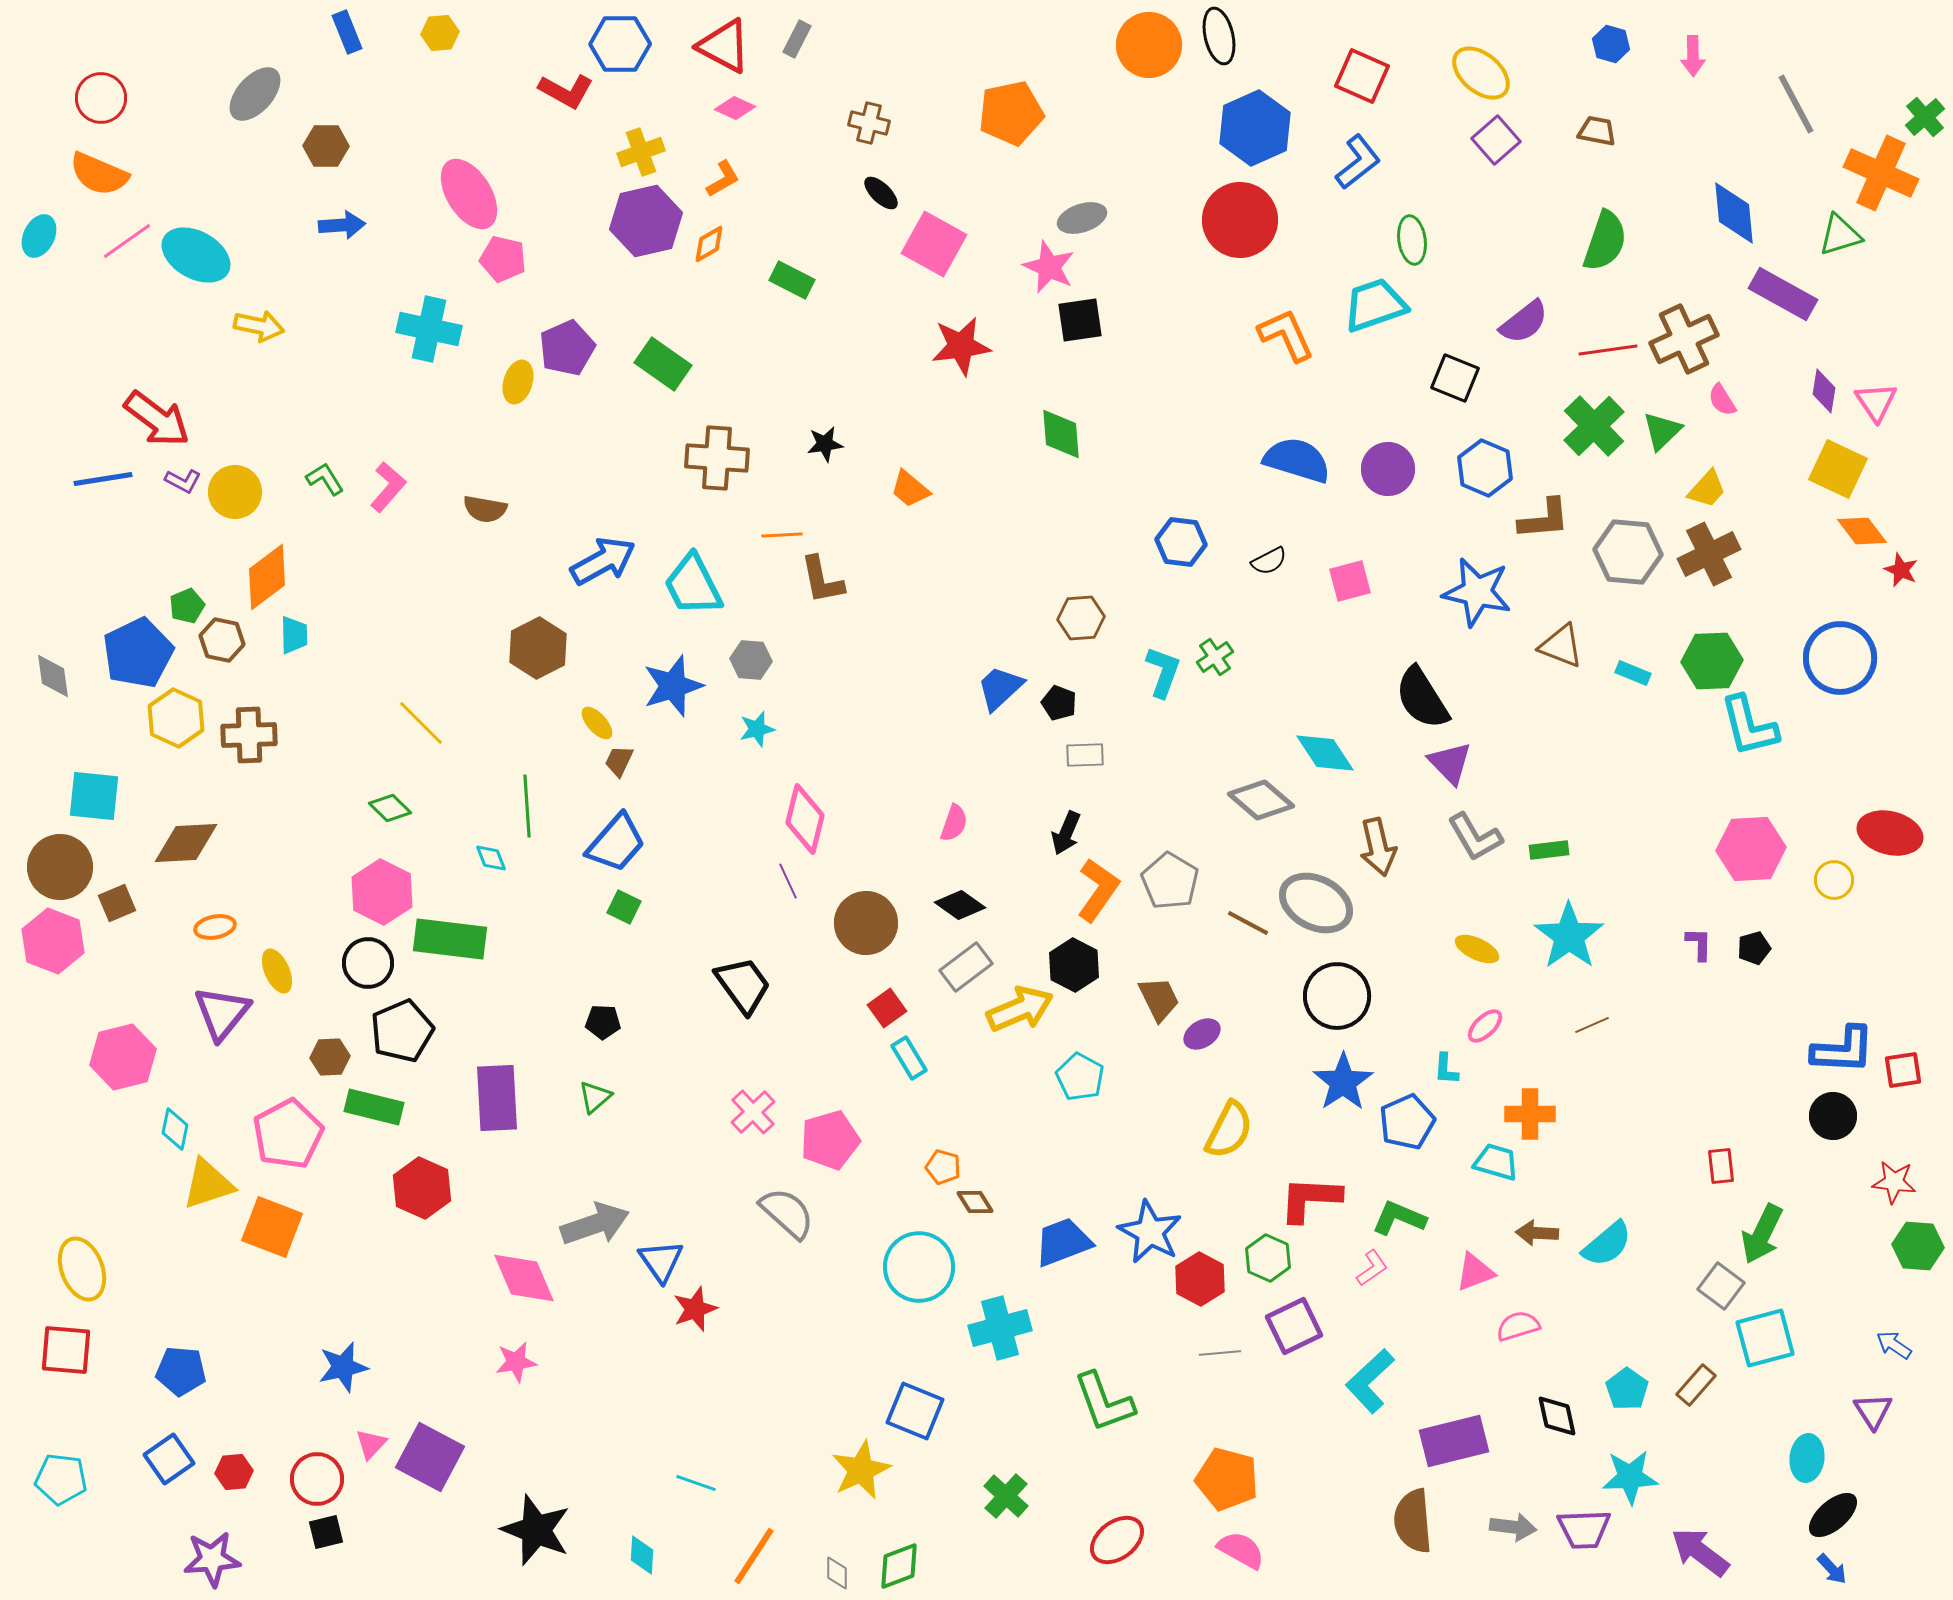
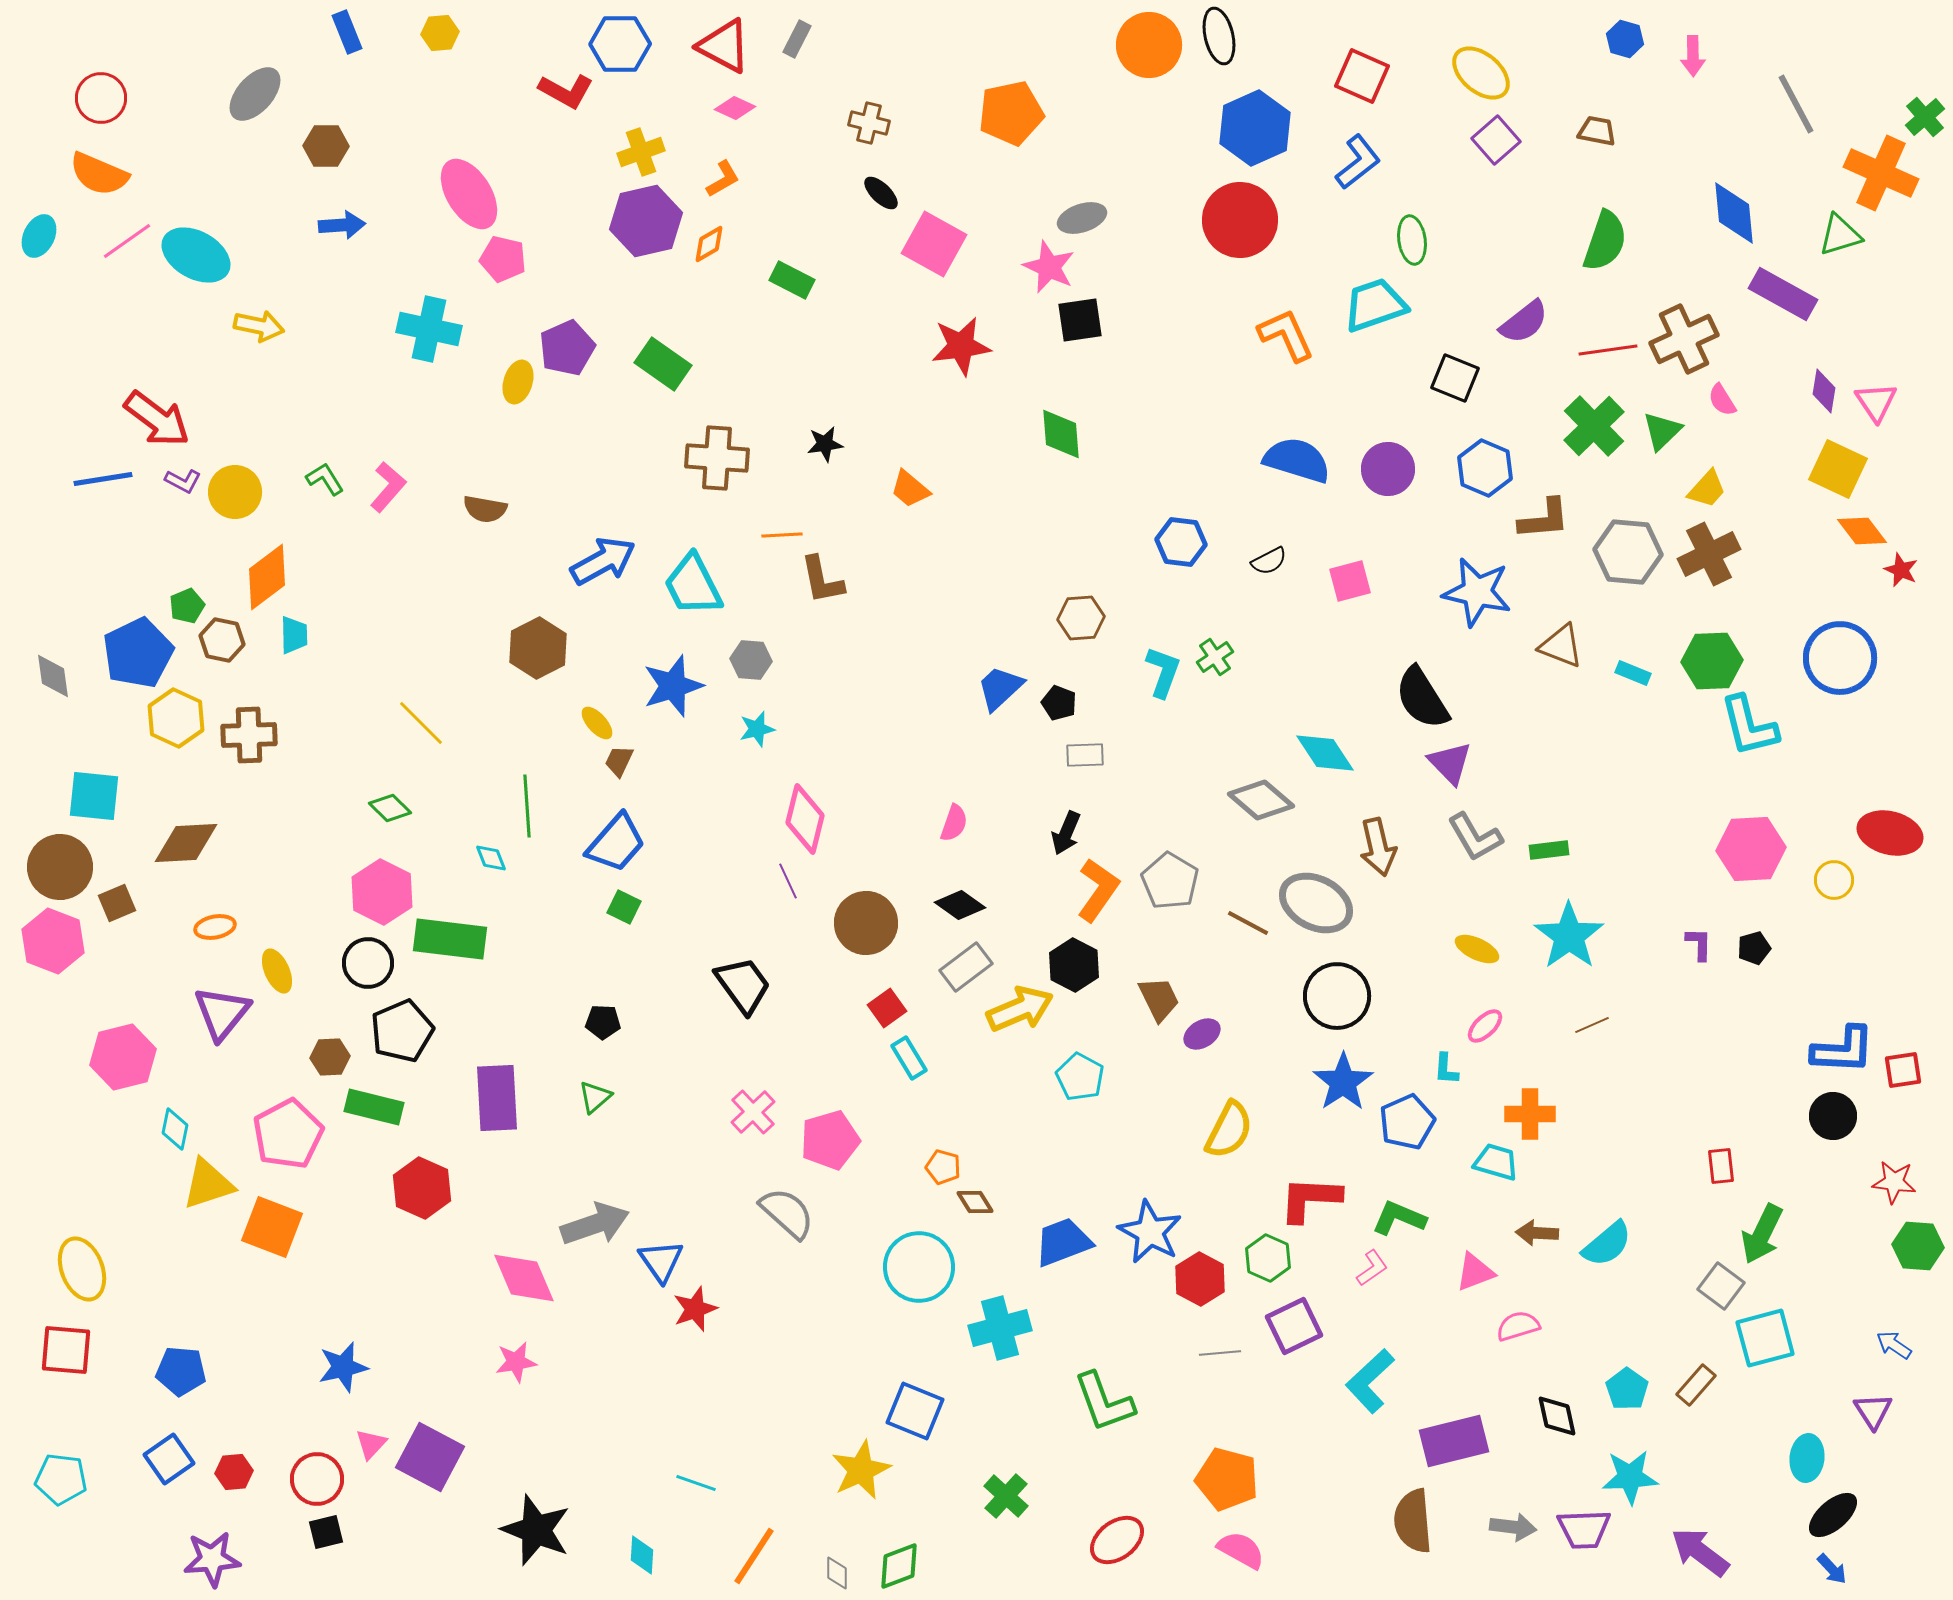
blue hexagon at (1611, 44): moved 14 px right, 5 px up
